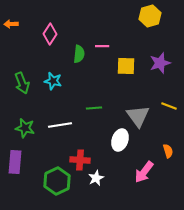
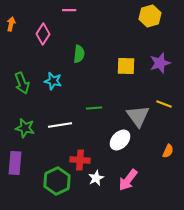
orange arrow: rotated 104 degrees clockwise
pink diamond: moved 7 px left
pink line: moved 33 px left, 36 px up
yellow line: moved 5 px left, 2 px up
white ellipse: rotated 25 degrees clockwise
orange semicircle: rotated 40 degrees clockwise
purple rectangle: moved 1 px down
pink arrow: moved 16 px left, 8 px down
